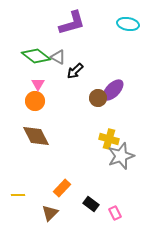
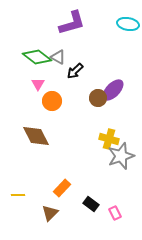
green diamond: moved 1 px right, 1 px down
orange circle: moved 17 px right
